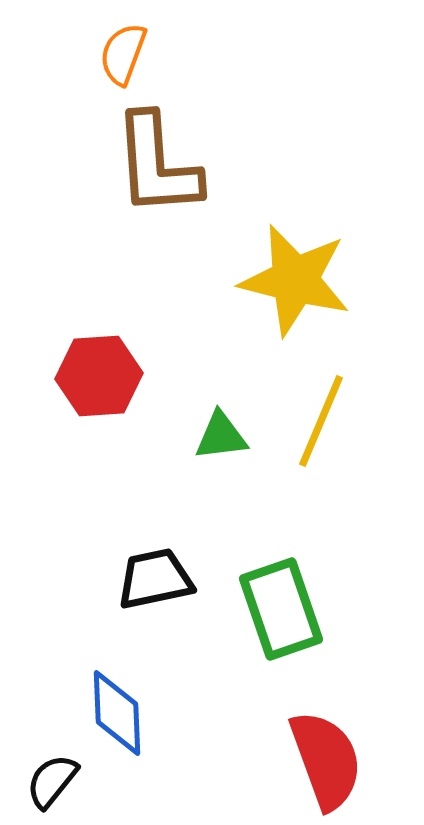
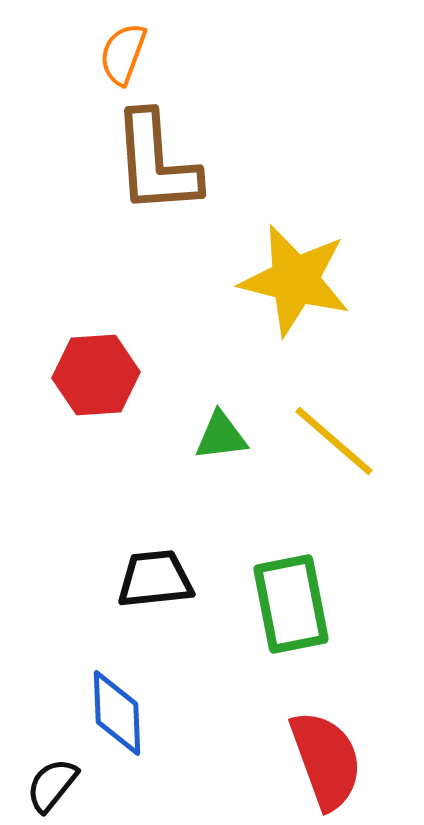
brown L-shape: moved 1 px left, 2 px up
red hexagon: moved 3 px left, 1 px up
yellow line: moved 13 px right, 20 px down; rotated 72 degrees counterclockwise
black trapezoid: rotated 6 degrees clockwise
green rectangle: moved 10 px right, 5 px up; rotated 8 degrees clockwise
black semicircle: moved 4 px down
